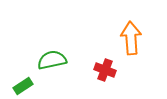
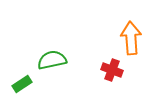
red cross: moved 7 px right
green rectangle: moved 1 px left, 2 px up
